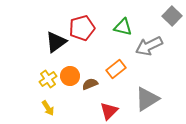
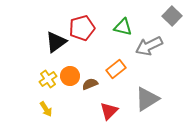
yellow arrow: moved 2 px left, 1 px down
